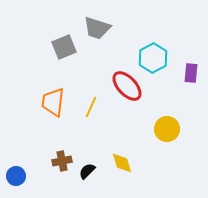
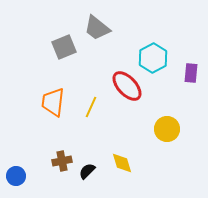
gray trapezoid: rotated 20 degrees clockwise
